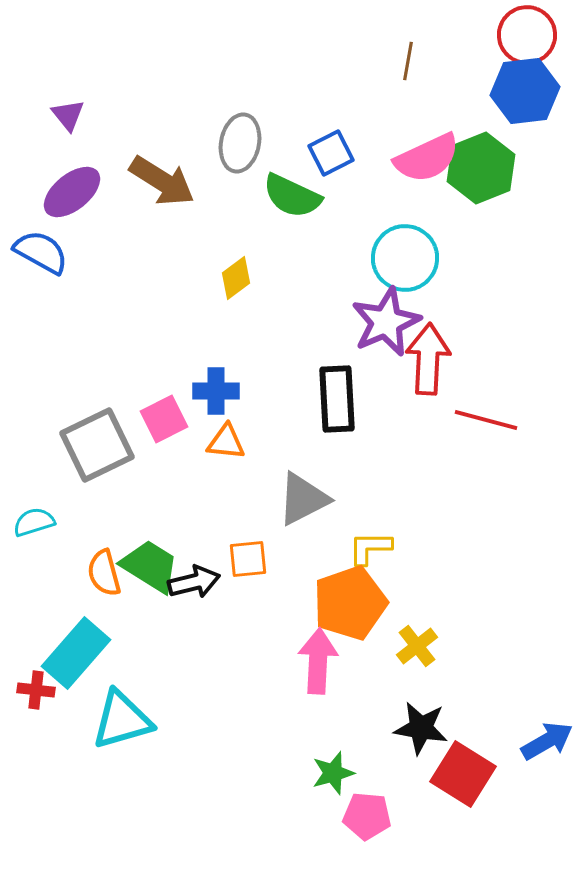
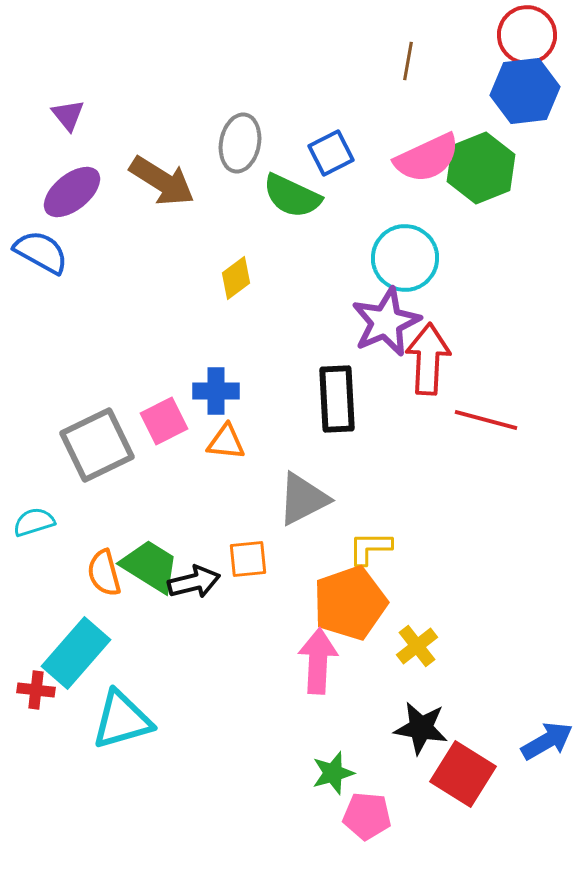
pink square: moved 2 px down
